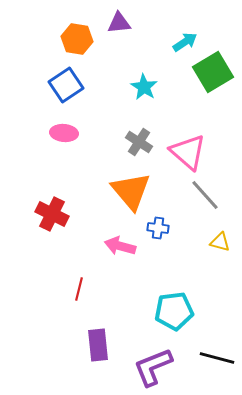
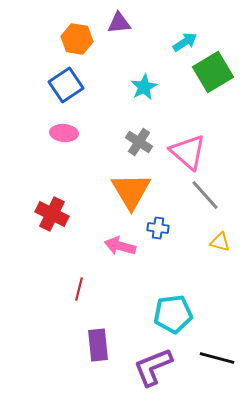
cyan star: rotated 12 degrees clockwise
orange triangle: rotated 9 degrees clockwise
cyan pentagon: moved 1 px left, 3 px down
